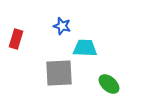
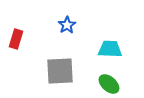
blue star: moved 5 px right, 1 px up; rotated 24 degrees clockwise
cyan trapezoid: moved 25 px right, 1 px down
gray square: moved 1 px right, 2 px up
